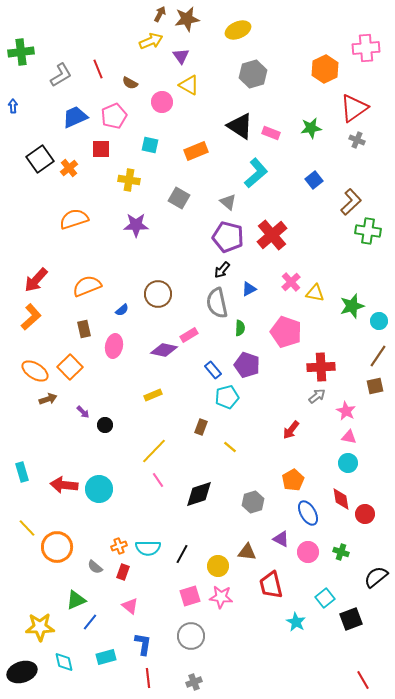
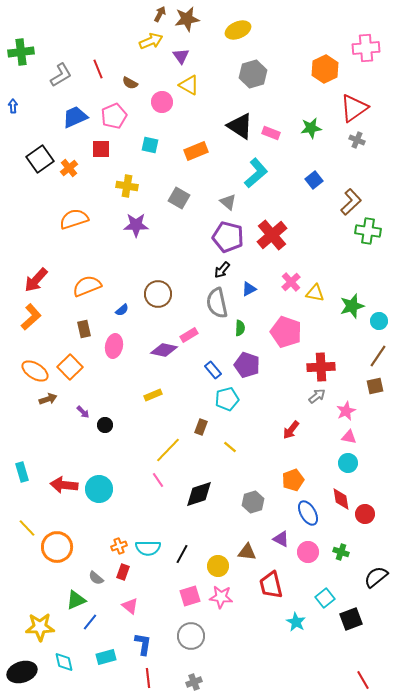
yellow cross at (129, 180): moved 2 px left, 6 px down
cyan pentagon at (227, 397): moved 2 px down
pink star at (346, 411): rotated 18 degrees clockwise
yellow line at (154, 451): moved 14 px right, 1 px up
orange pentagon at (293, 480): rotated 10 degrees clockwise
gray semicircle at (95, 567): moved 1 px right, 11 px down
